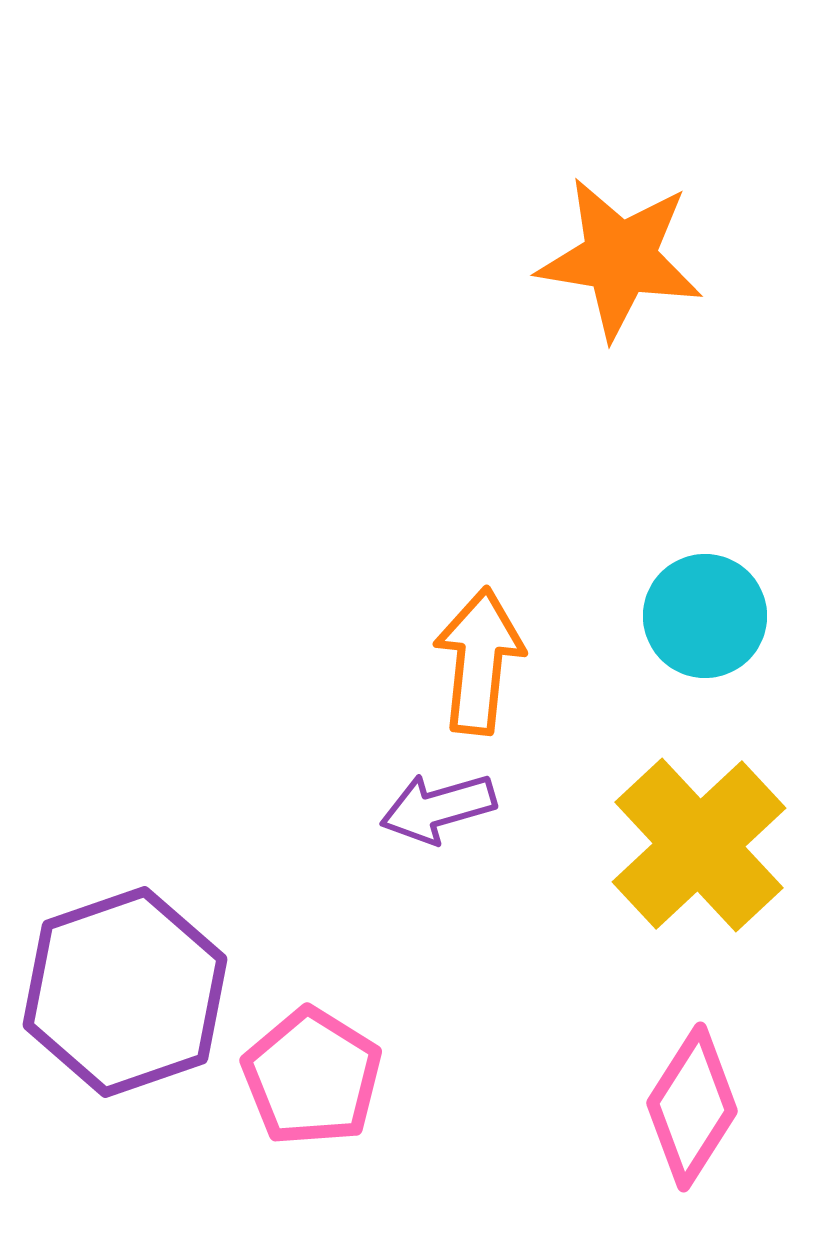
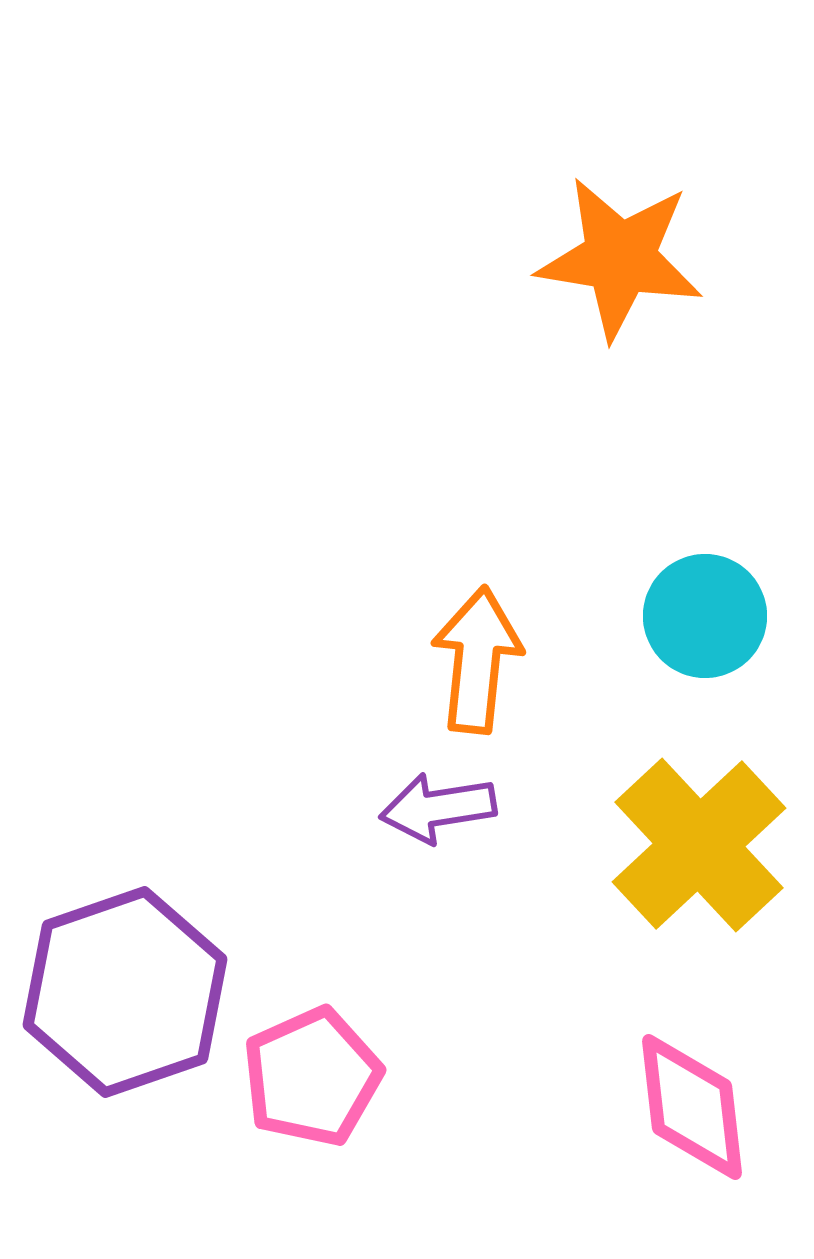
orange arrow: moved 2 px left, 1 px up
purple arrow: rotated 7 degrees clockwise
pink pentagon: rotated 16 degrees clockwise
pink diamond: rotated 39 degrees counterclockwise
